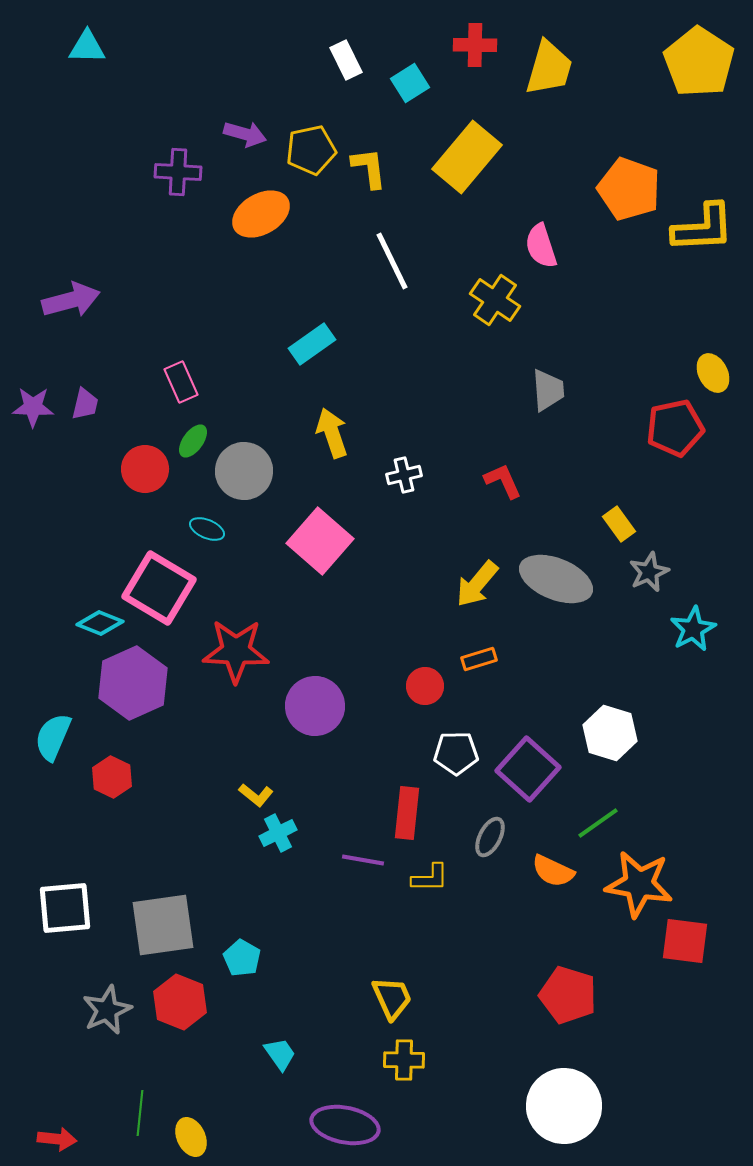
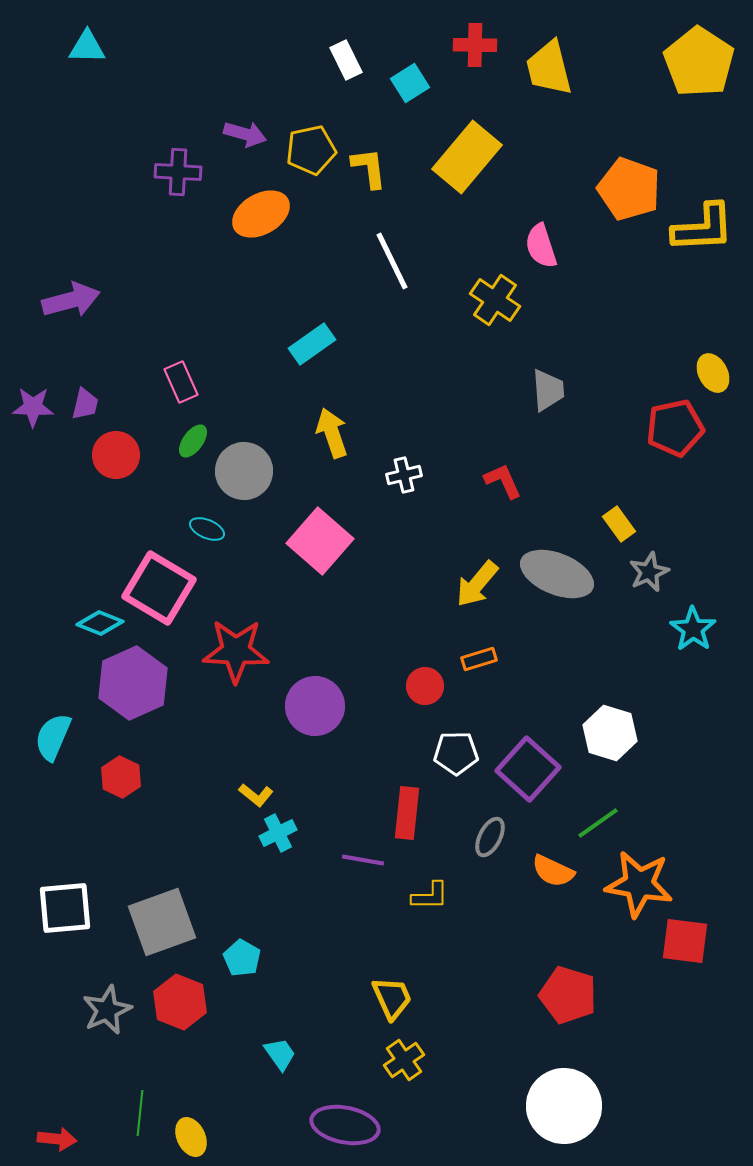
yellow trapezoid at (549, 68): rotated 150 degrees clockwise
red circle at (145, 469): moved 29 px left, 14 px up
gray ellipse at (556, 579): moved 1 px right, 5 px up
cyan star at (693, 629): rotated 9 degrees counterclockwise
red hexagon at (112, 777): moved 9 px right
yellow L-shape at (430, 878): moved 18 px down
gray square at (163, 925): moved 1 px left, 3 px up; rotated 12 degrees counterclockwise
yellow cross at (404, 1060): rotated 36 degrees counterclockwise
